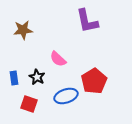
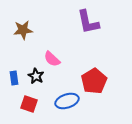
purple L-shape: moved 1 px right, 1 px down
pink semicircle: moved 6 px left
black star: moved 1 px left, 1 px up
blue ellipse: moved 1 px right, 5 px down
